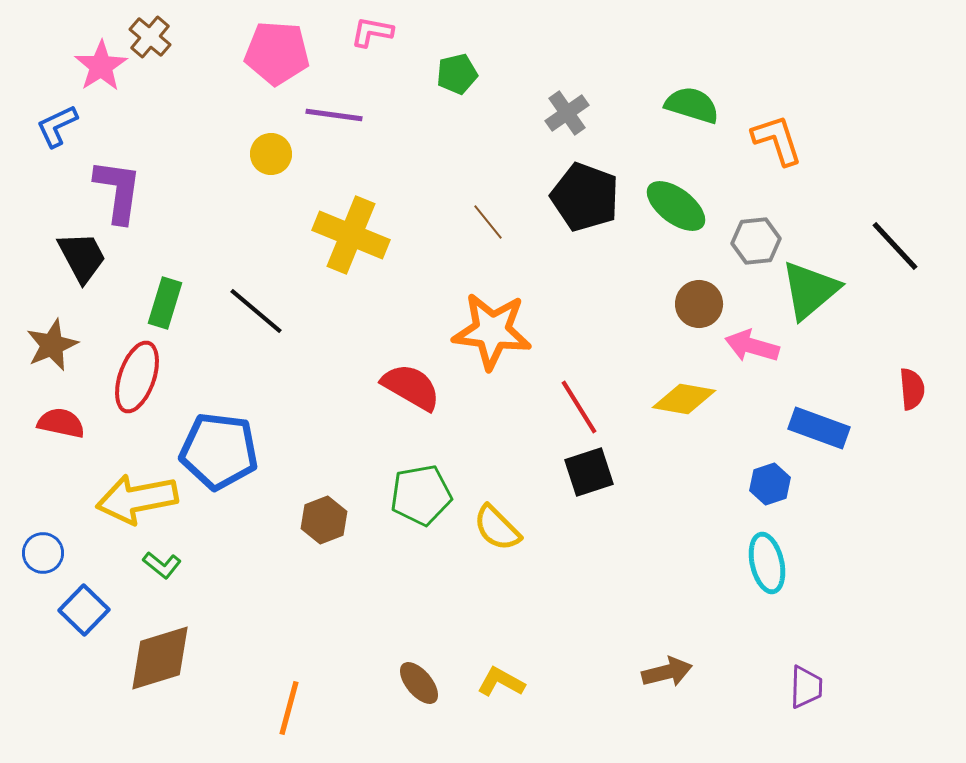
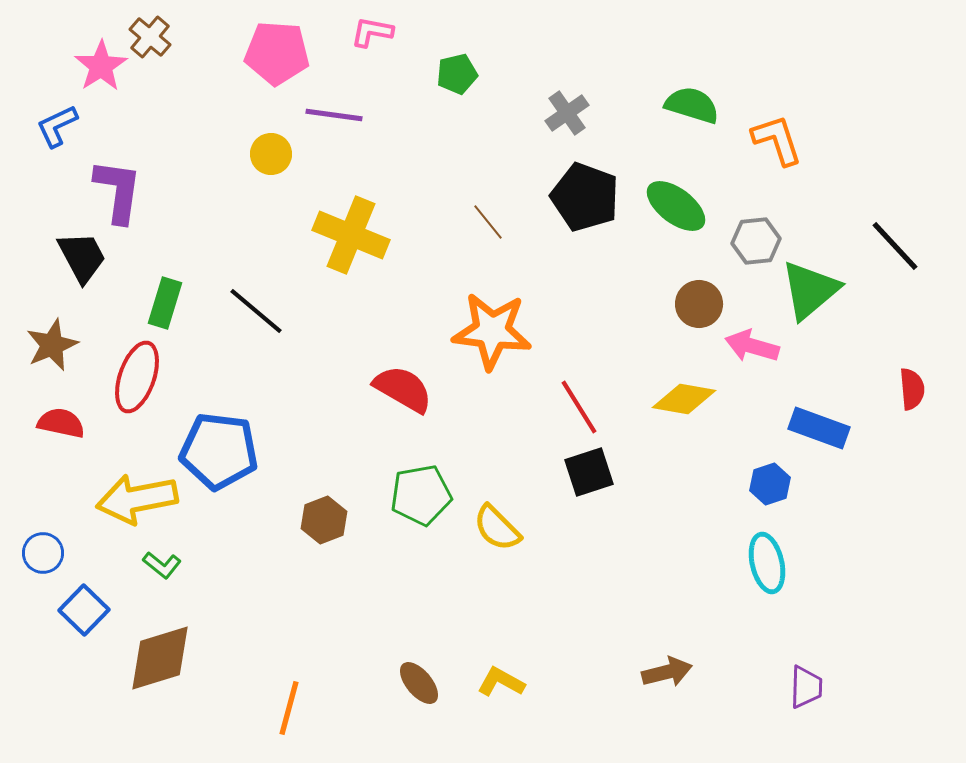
red semicircle at (411, 387): moved 8 px left, 2 px down
